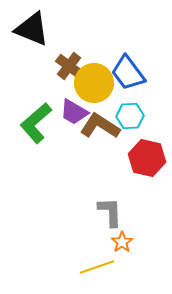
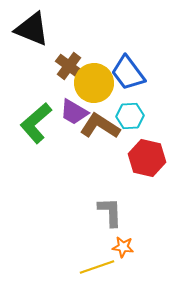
orange star: moved 1 px right, 5 px down; rotated 30 degrees counterclockwise
